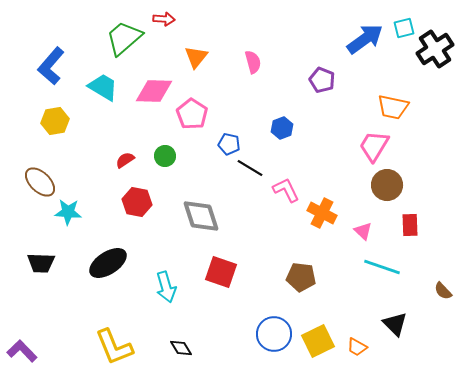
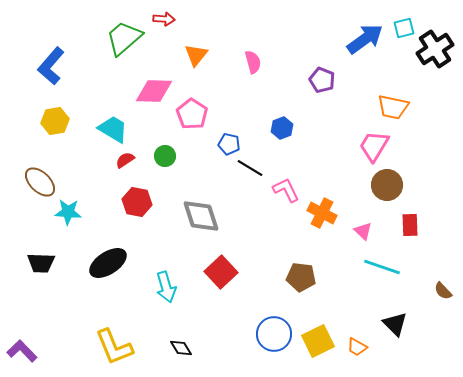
orange triangle at (196, 57): moved 2 px up
cyan trapezoid at (103, 87): moved 10 px right, 42 px down
red square at (221, 272): rotated 28 degrees clockwise
